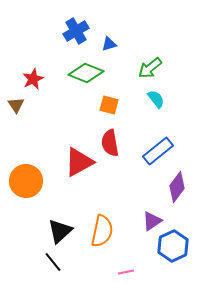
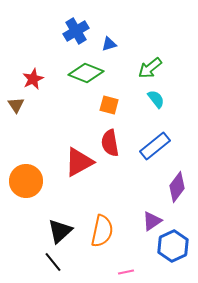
blue rectangle: moved 3 px left, 5 px up
